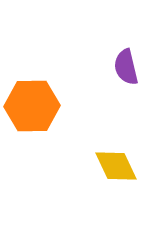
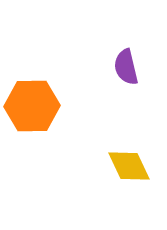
yellow diamond: moved 13 px right
